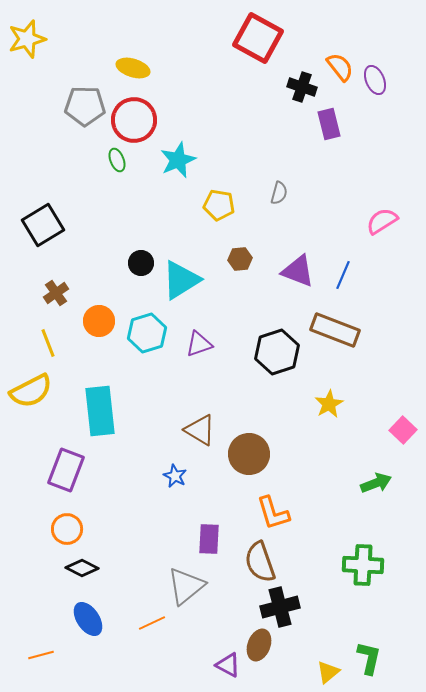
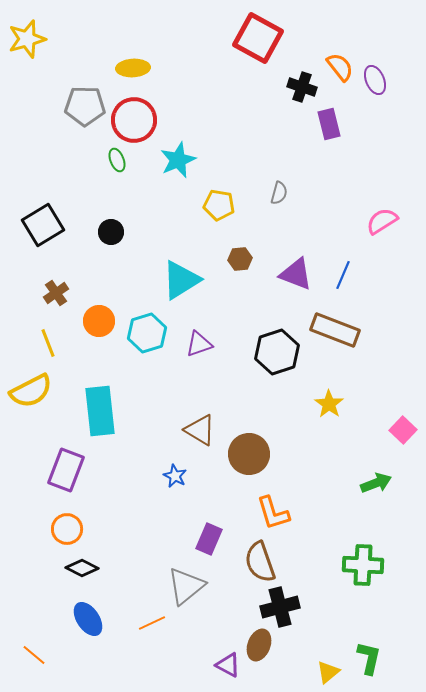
yellow ellipse at (133, 68): rotated 20 degrees counterclockwise
black circle at (141, 263): moved 30 px left, 31 px up
purple triangle at (298, 271): moved 2 px left, 3 px down
yellow star at (329, 404): rotated 8 degrees counterclockwise
purple rectangle at (209, 539): rotated 20 degrees clockwise
orange line at (41, 655): moved 7 px left; rotated 55 degrees clockwise
